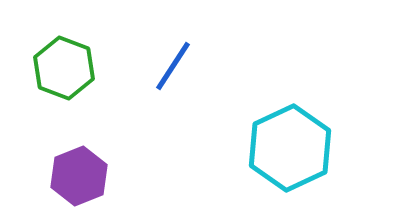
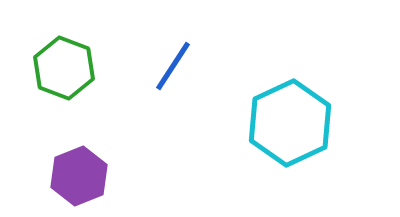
cyan hexagon: moved 25 px up
